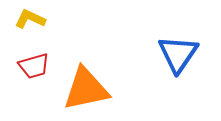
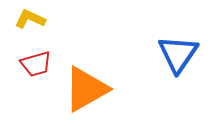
red trapezoid: moved 2 px right, 2 px up
orange triangle: rotated 18 degrees counterclockwise
